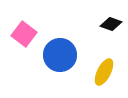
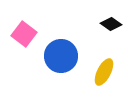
black diamond: rotated 15 degrees clockwise
blue circle: moved 1 px right, 1 px down
